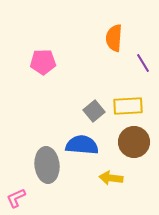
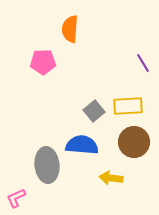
orange semicircle: moved 44 px left, 9 px up
